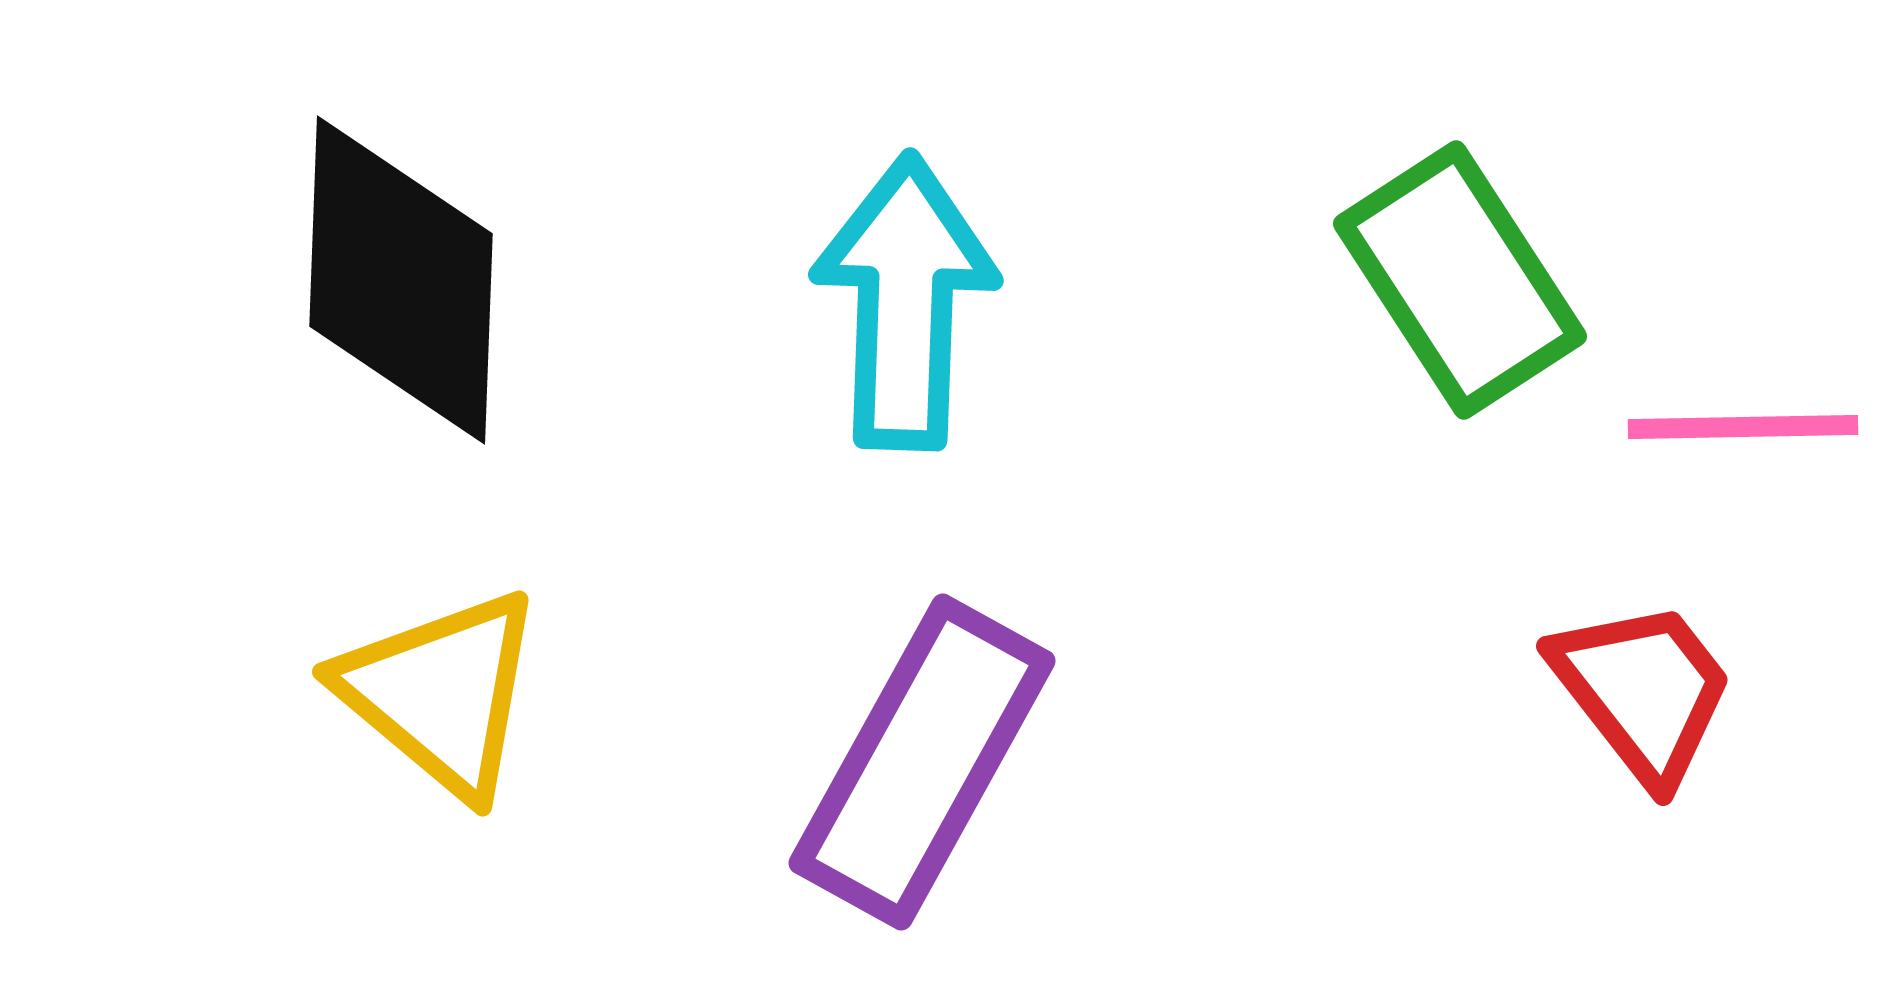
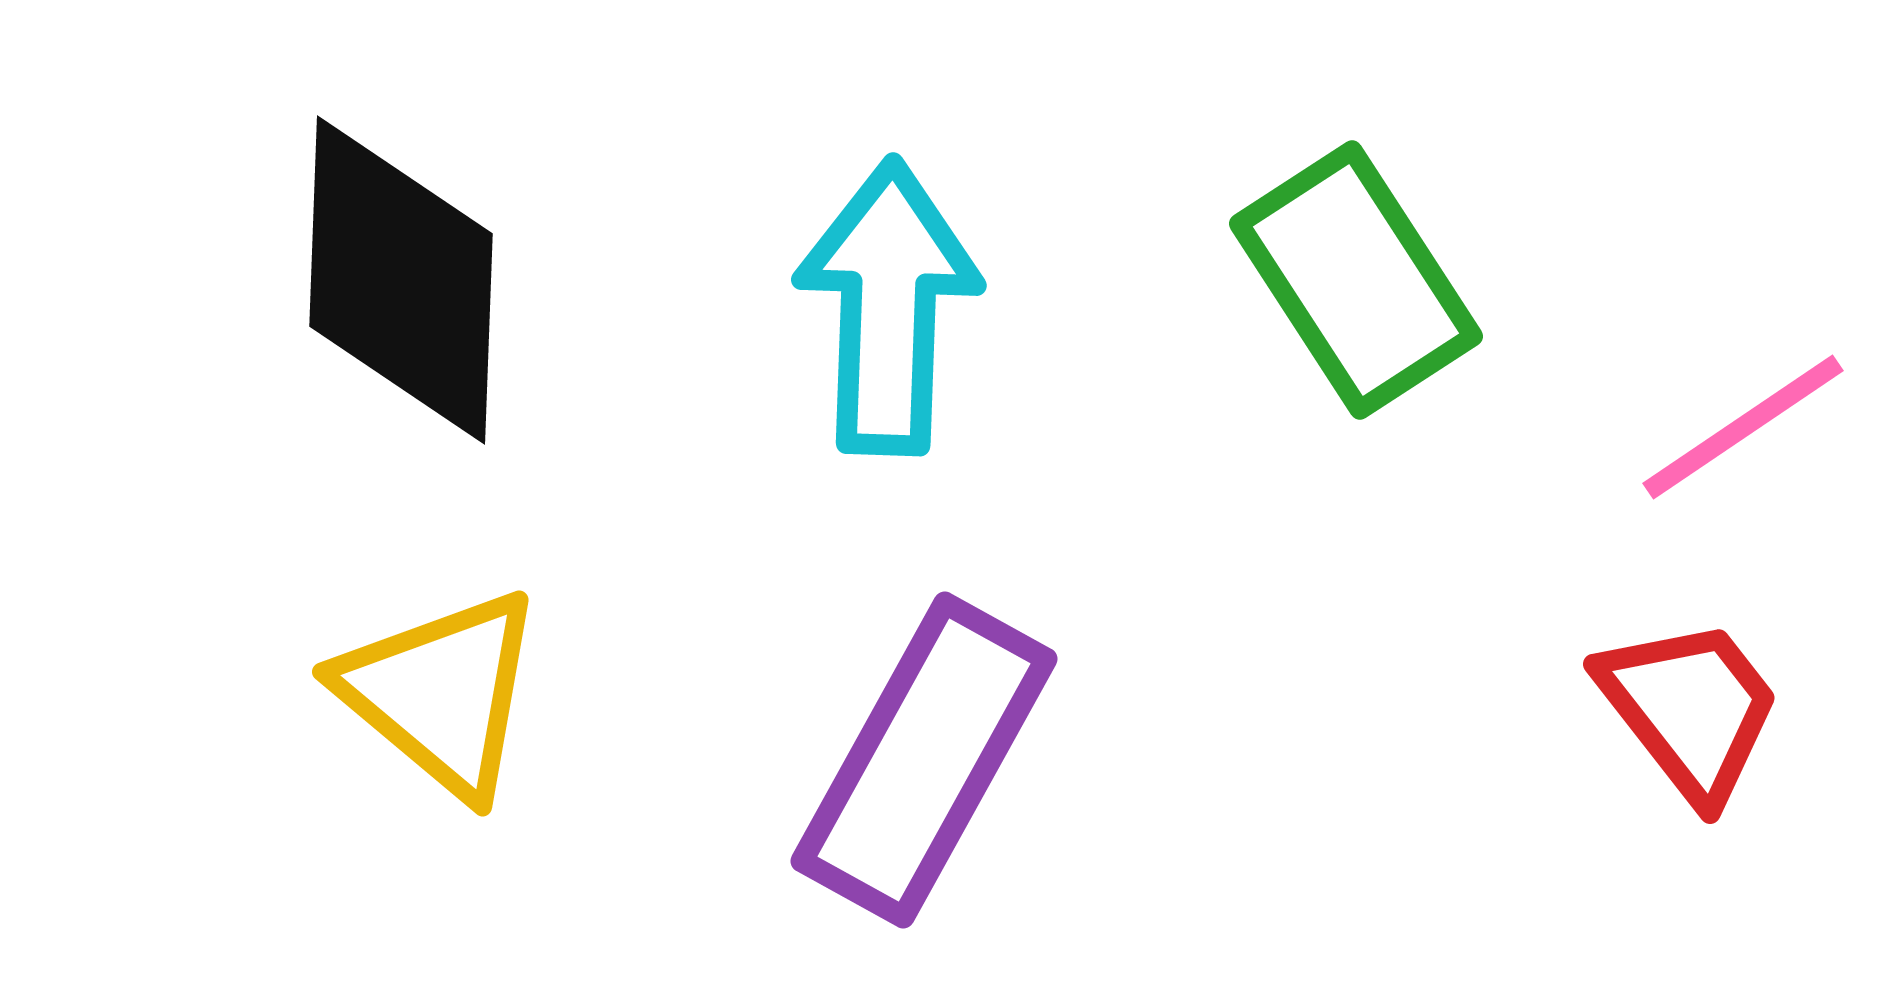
green rectangle: moved 104 px left
cyan arrow: moved 17 px left, 5 px down
pink line: rotated 33 degrees counterclockwise
red trapezoid: moved 47 px right, 18 px down
purple rectangle: moved 2 px right, 2 px up
